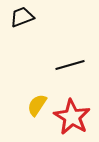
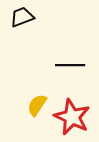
black line: rotated 16 degrees clockwise
red star: rotated 6 degrees counterclockwise
